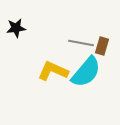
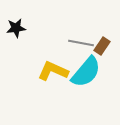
brown rectangle: rotated 18 degrees clockwise
